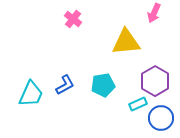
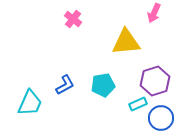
purple hexagon: rotated 12 degrees clockwise
cyan trapezoid: moved 1 px left, 9 px down
